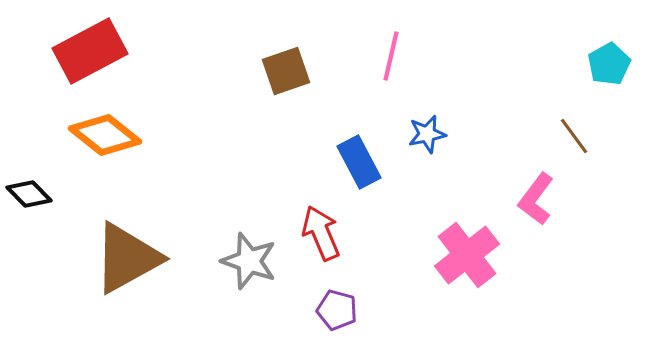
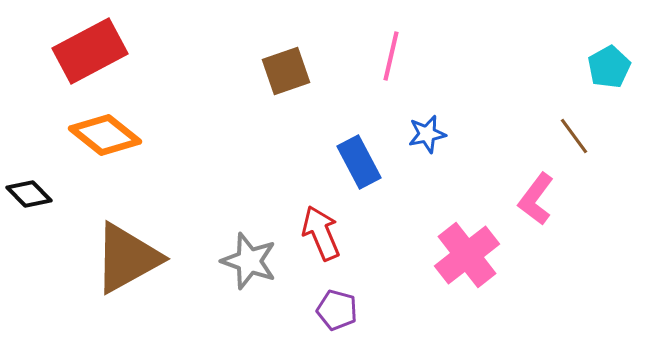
cyan pentagon: moved 3 px down
